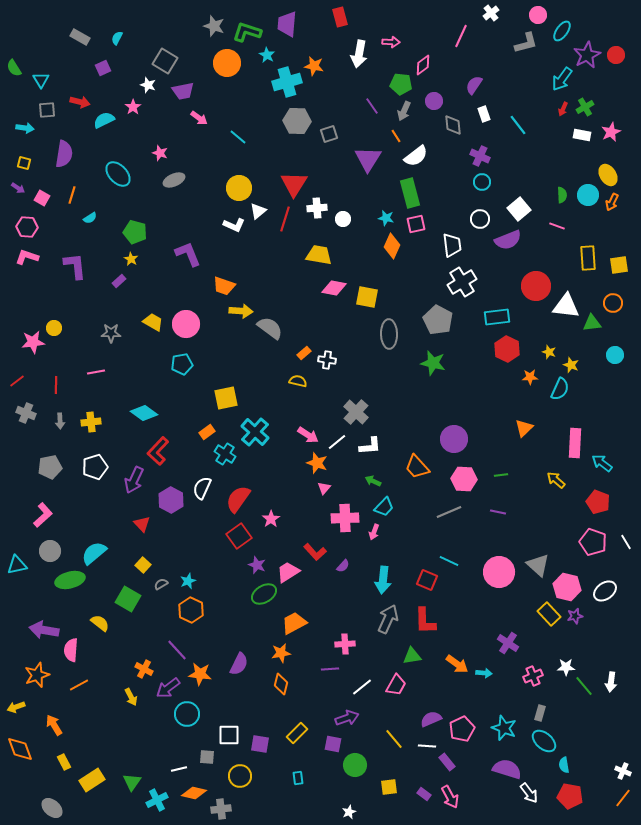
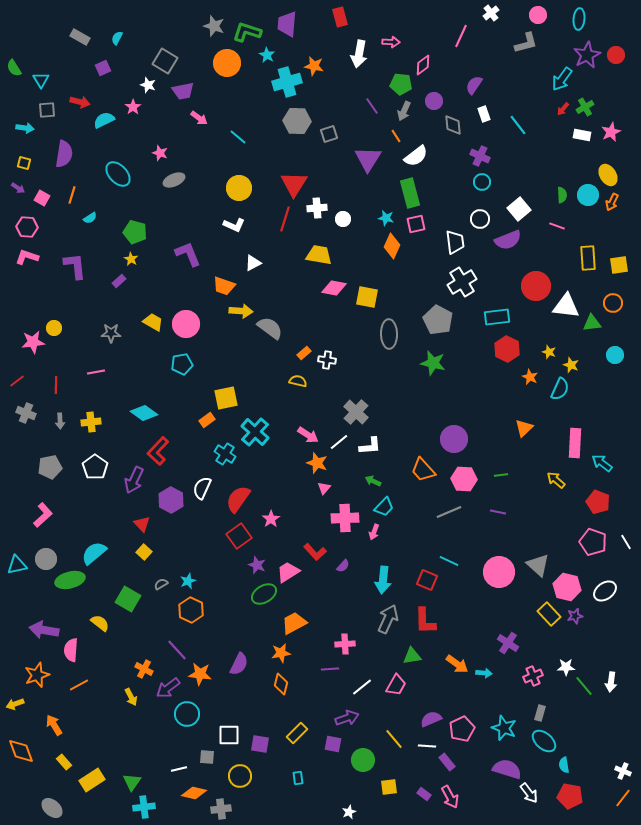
cyan ellipse at (562, 31): moved 17 px right, 12 px up; rotated 30 degrees counterclockwise
red arrow at (563, 109): rotated 16 degrees clockwise
white triangle at (258, 211): moved 5 px left, 52 px down; rotated 12 degrees clockwise
white trapezoid at (452, 245): moved 3 px right, 3 px up
orange star at (530, 377): rotated 28 degrees clockwise
orange rectangle at (207, 432): moved 12 px up
white line at (337, 442): moved 2 px right
white pentagon at (95, 467): rotated 20 degrees counterclockwise
orange trapezoid at (417, 467): moved 6 px right, 3 px down
gray circle at (50, 551): moved 4 px left, 8 px down
yellow square at (143, 565): moved 1 px right, 13 px up
yellow arrow at (16, 707): moved 1 px left, 3 px up
orange diamond at (20, 749): moved 1 px right, 2 px down
yellow rectangle at (64, 762): rotated 14 degrees counterclockwise
green circle at (355, 765): moved 8 px right, 5 px up
cyan cross at (157, 800): moved 13 px left, 7 px down; rotated 20 degrees clockwise
